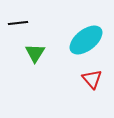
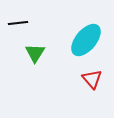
cyan ellipse: rotated 12 degrees counterclockwise
